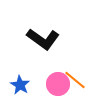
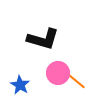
black L-shape: rotated 20 degrees counterclockwise
pink circle: moved 11 px up
